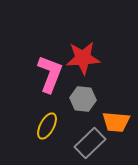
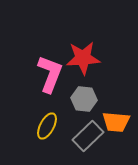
gray hexagon: moved 1 px right
gray rectangle: moved 2 px left, 7 px up
